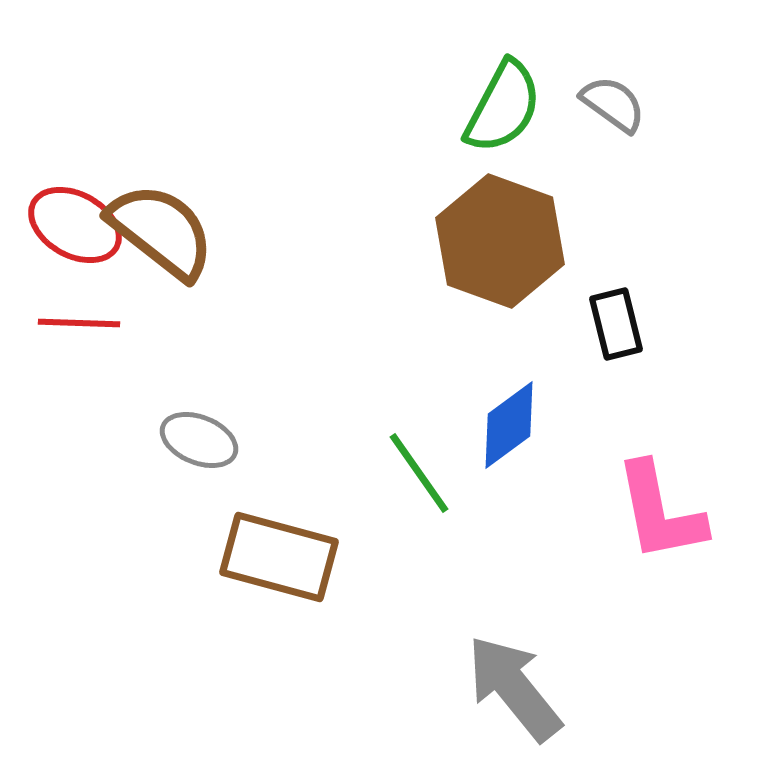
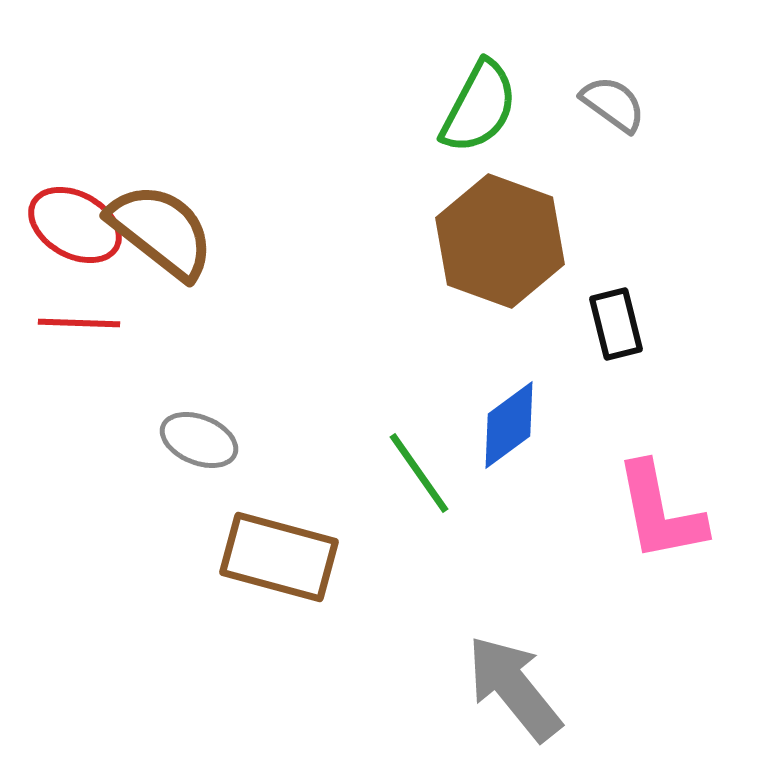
green semicircle: moved 24 px left
